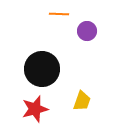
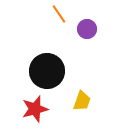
orange line: rotated 54 degrees clockwise
purple circle: moved 2 px up
black circle: moved 5 px right, 2 px down
